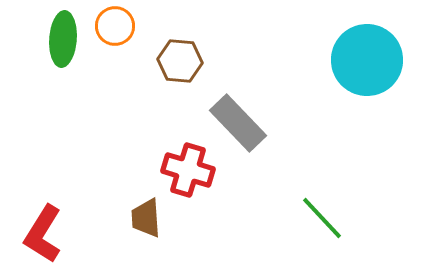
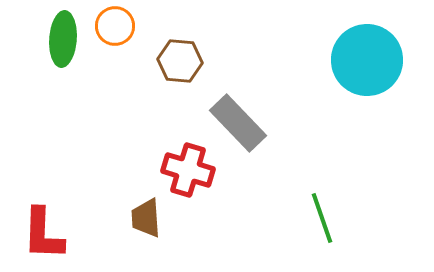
green line: rotated 24 degrees clockwise
red L-shape: rotated 30 degrees counterclockwise
